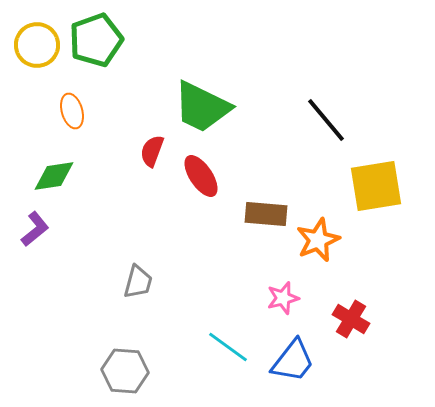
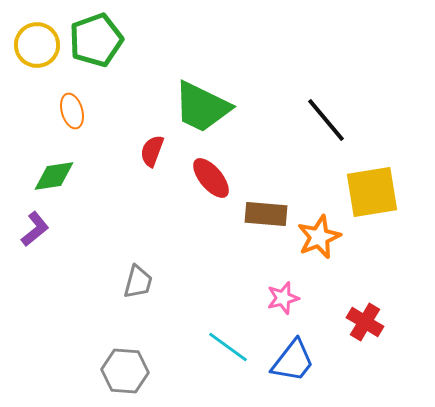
red ellipse: moved 10 px right, 2 px down; rotated 6 degrees counterclockwise
yellow square: moved 4 px left, 6 px down
orange star: moved 1 px right, 3 px up
red cross: moved 14 px right, 3 px down
